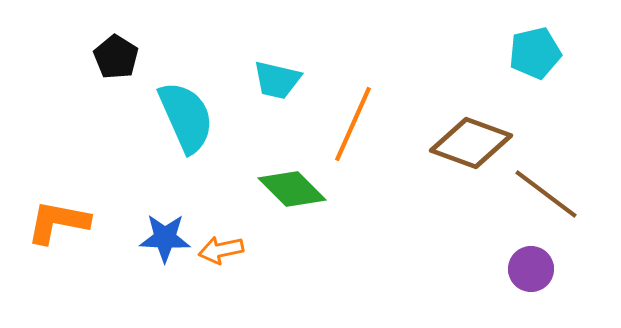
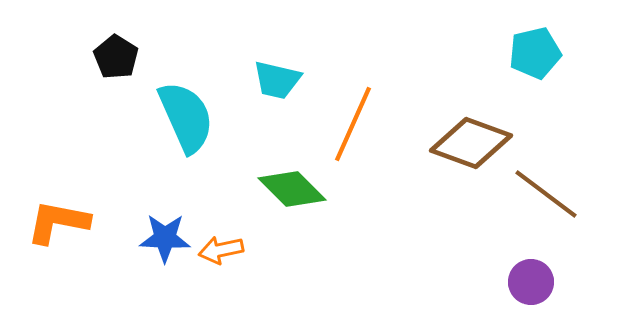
purple circle: moved 13 px down
